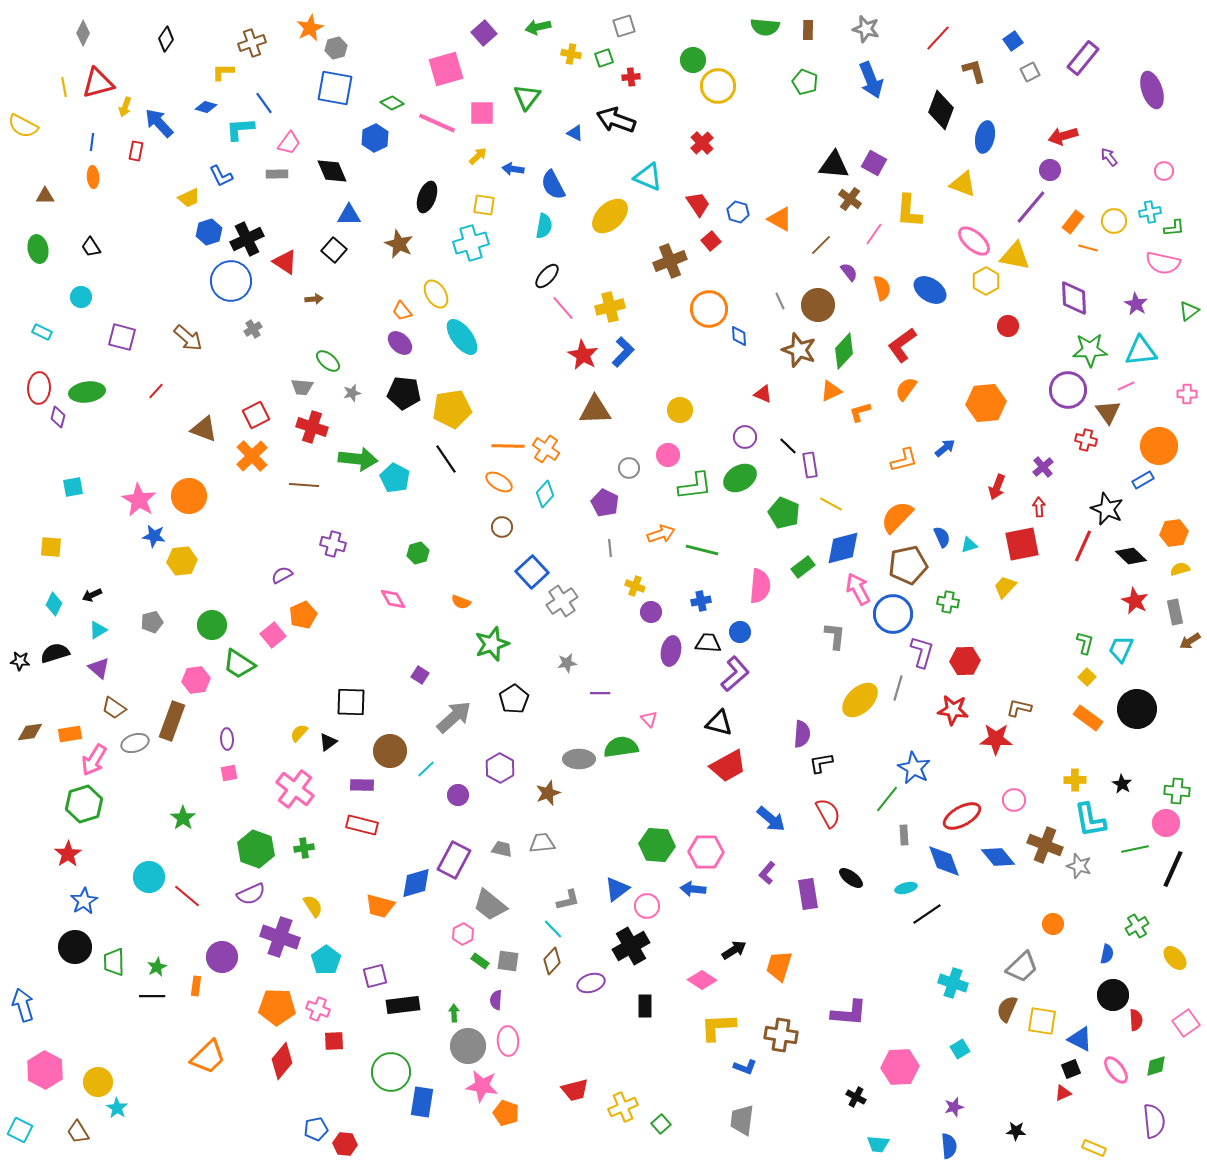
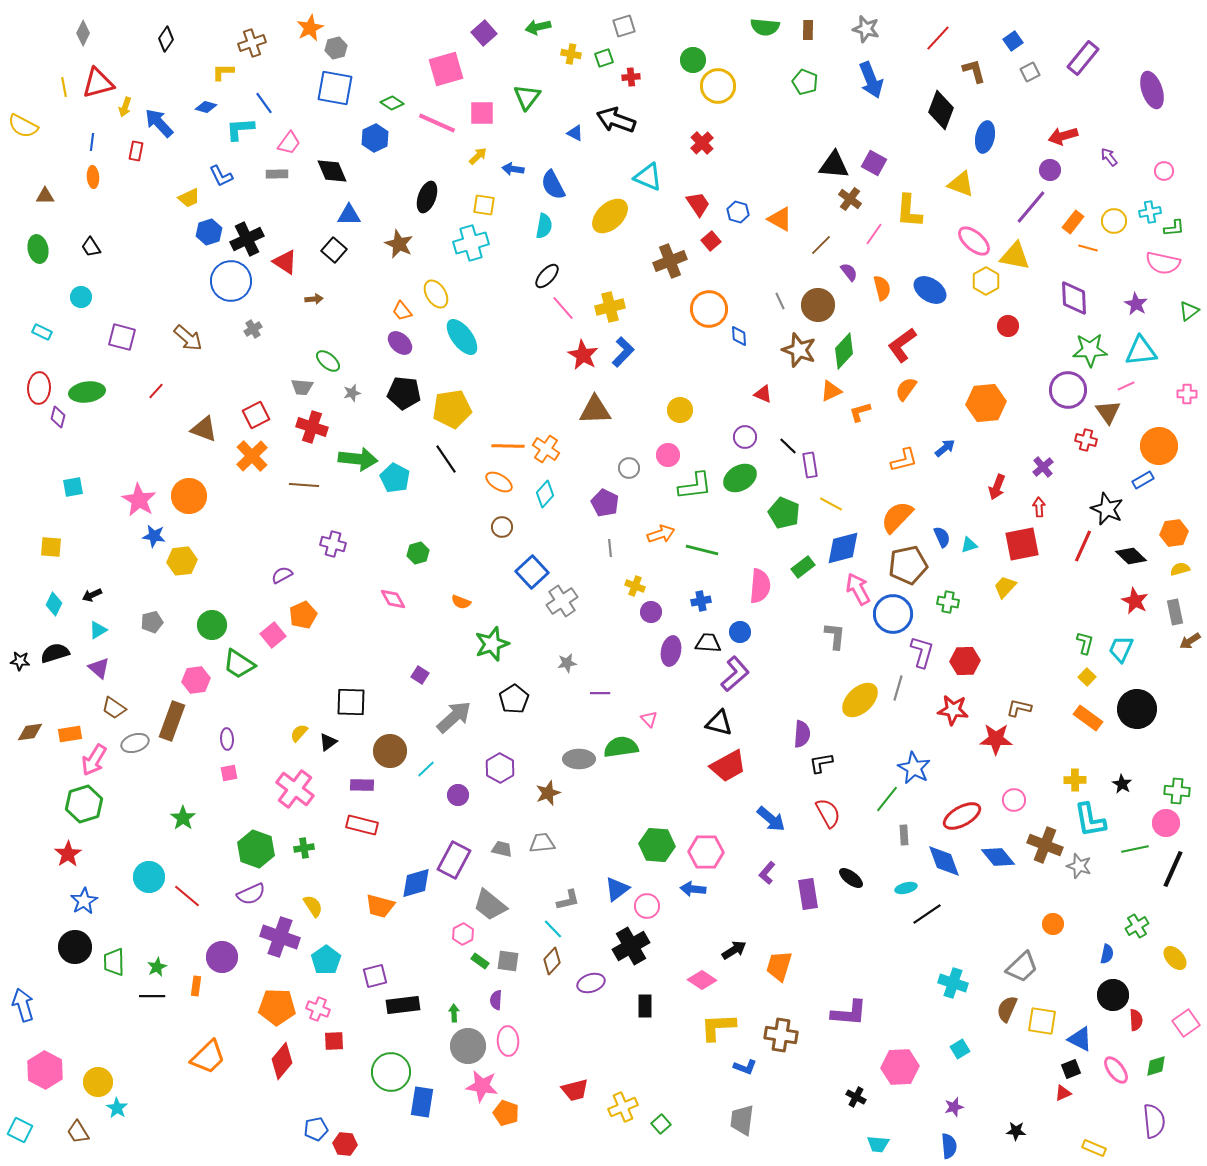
yellow triangle at (963, 184): moved 2 px left
